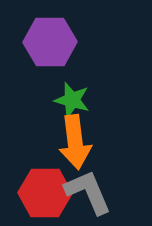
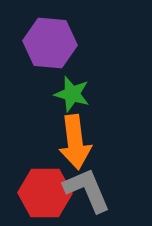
purple hexagon: moved 1 px down; rotated 6 degrees clockwise
green star: moved 6 px up
gray L-shape: moved 1 px left, 2 px up
